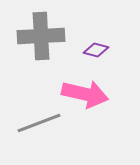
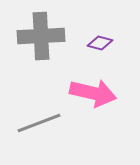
purple diamond: moved 4 px right, 7 px up
pink arrow: moved 8 px right, 1 px up
